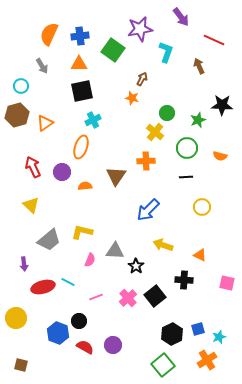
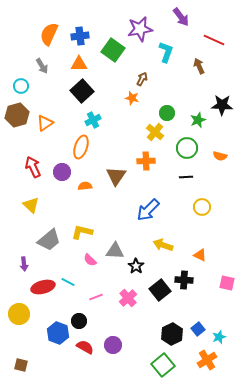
black square at (82, 91): rotated 30 degrees counterclockwise
pink semicircle at (90, 260): rotated 112 degrees clockwise
black square at (155, 296): moved 5 px right, 6 px up
yellow circle at (16, 318): moved 3 px right, 4 px up
blue square at (198, 329): rotated 24 degrees counterclockwise
